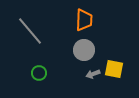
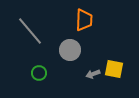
gray circle: moved 14 px left
